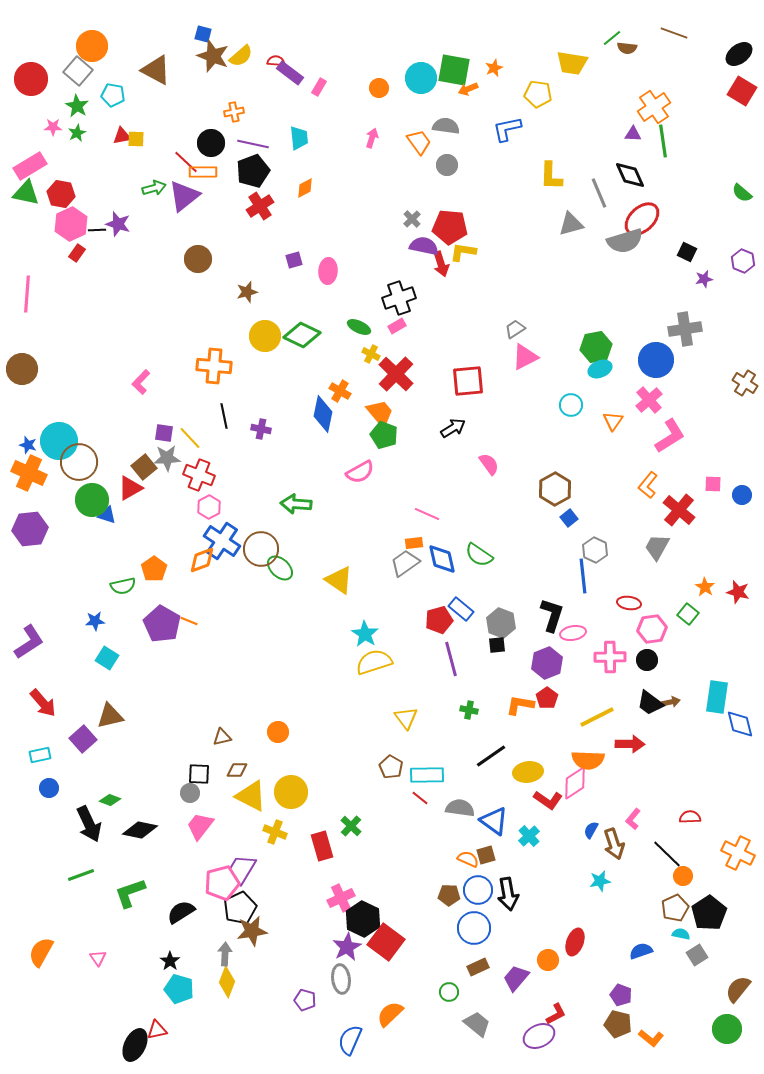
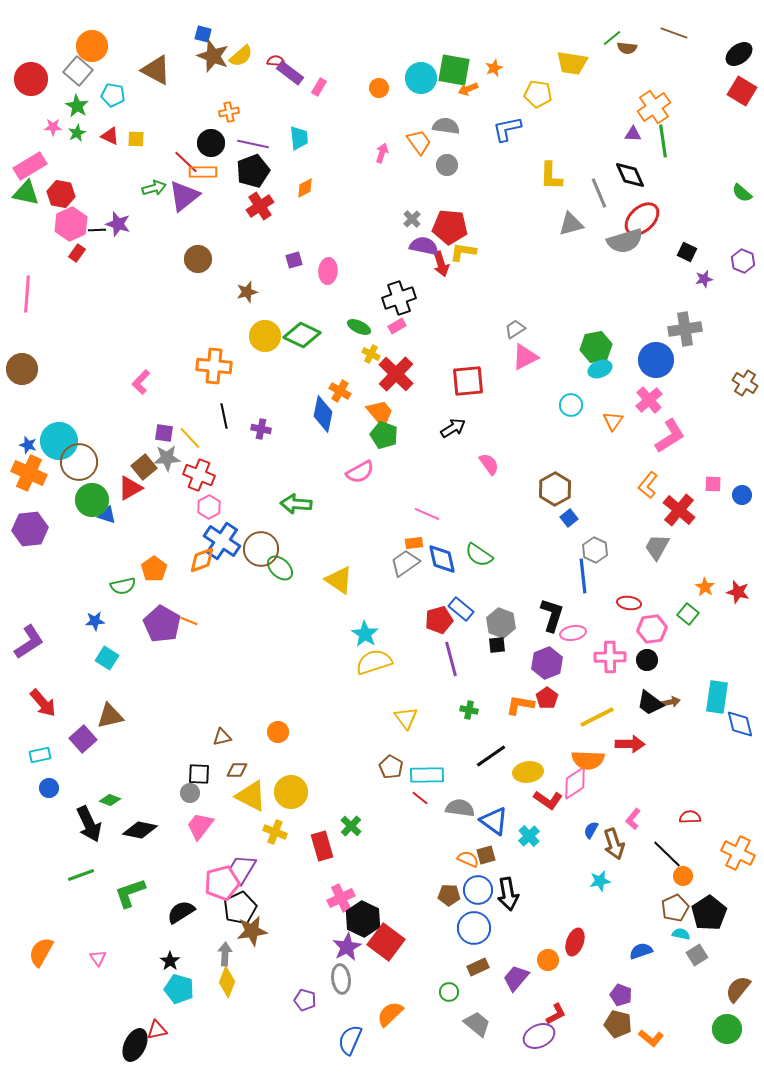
orange cross at (234, 112): moved 5 px left
red triangle at (122, 136): moved 12 px left; rotated 36 degrees clockwise
pink arrow at (372, 138): moved 10 px right, 15 px down
